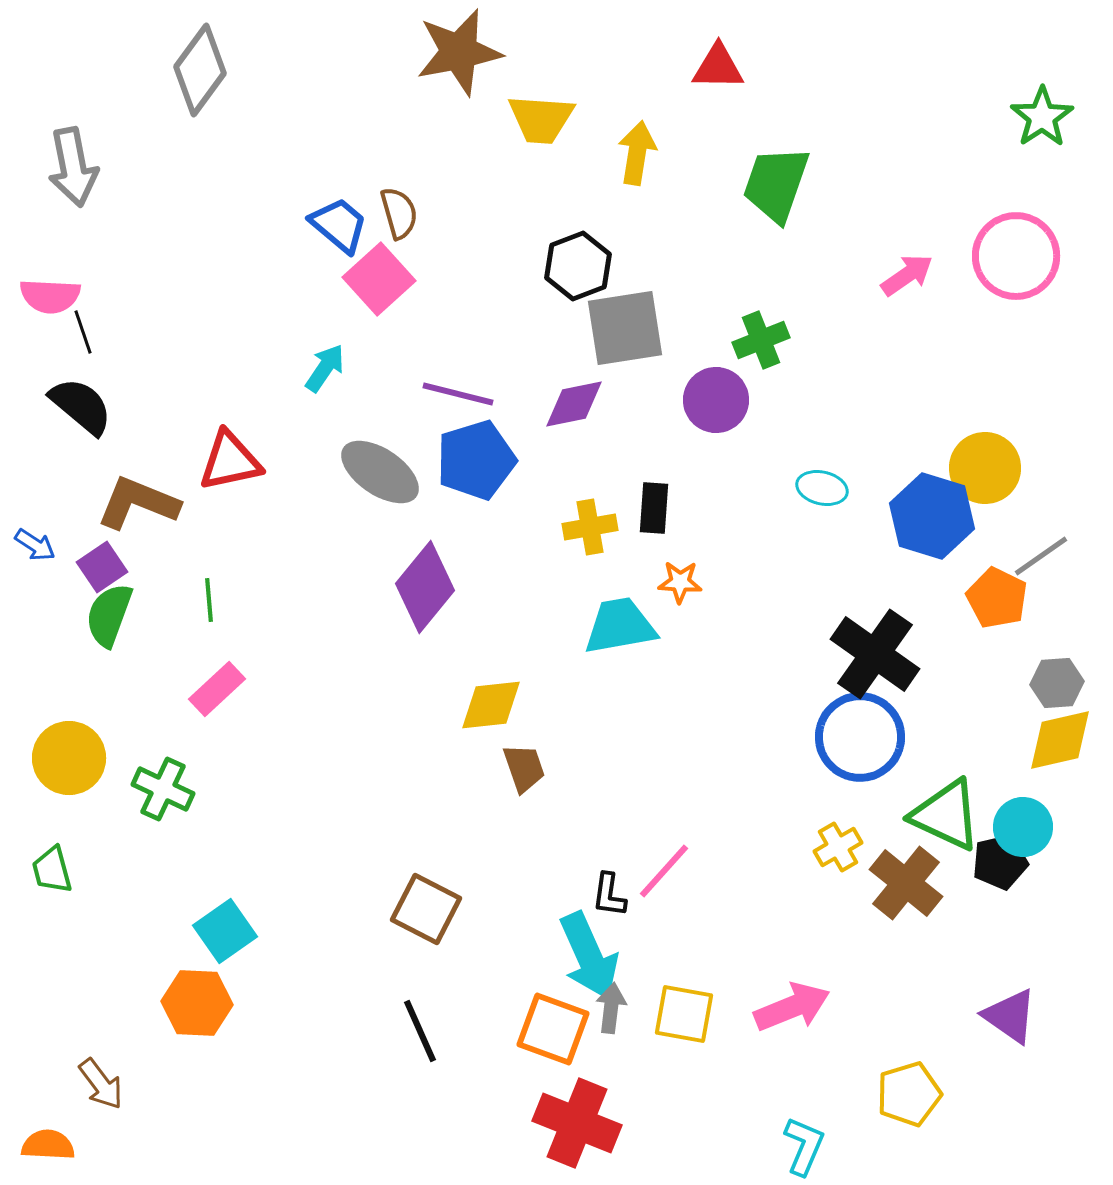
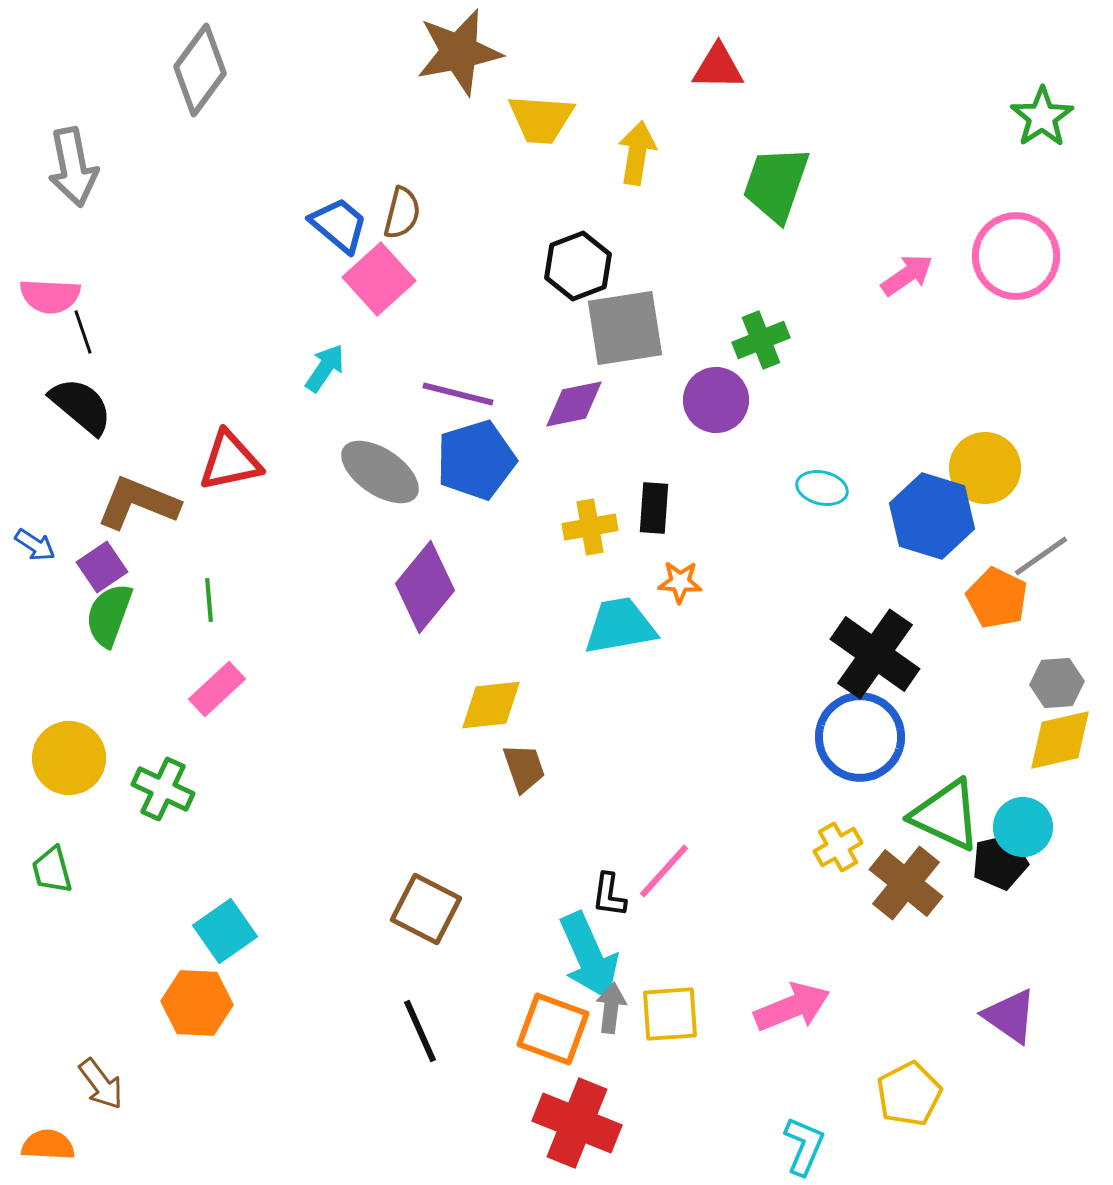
brown semicircle at (399, 213): moved 3 px right; rotated 30 degrees clockwise
yellow square at (684, 1014): moved 14 px left; rotated 14 degrees counterclockwise
yellow pentagon at (909, 1094): rotated 10 degrees counterclockwise
